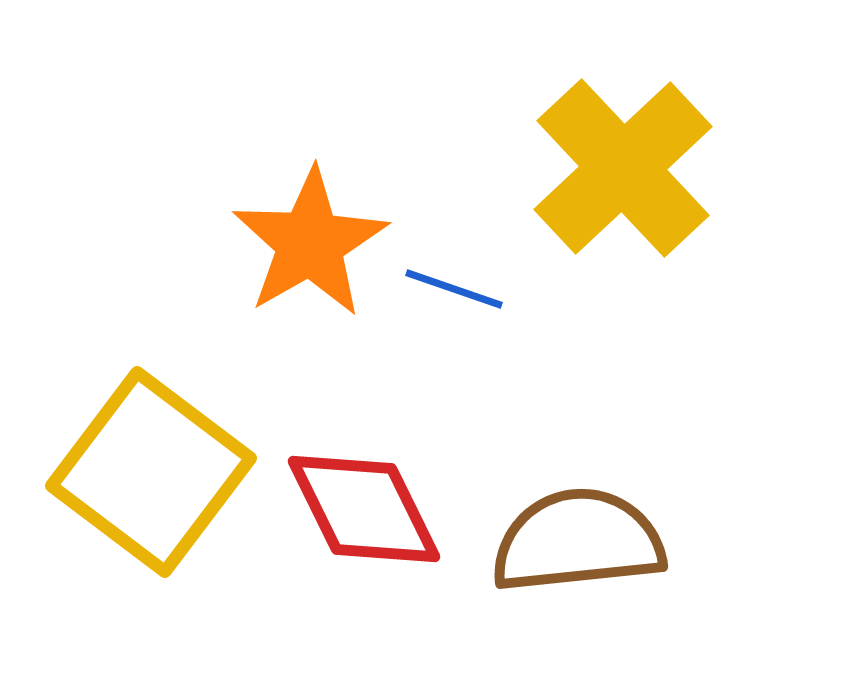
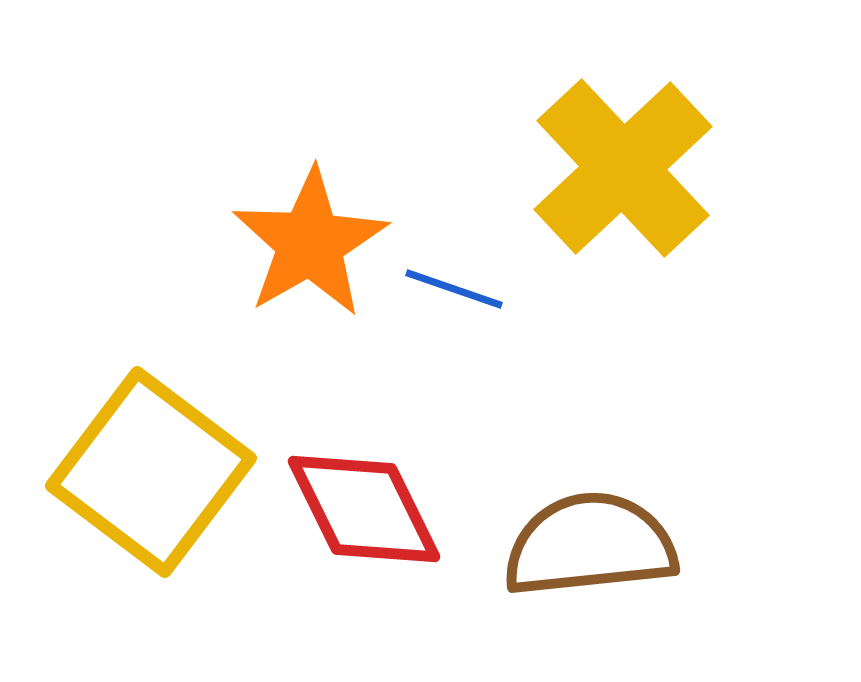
brown semicircle: moved 12 px right, 4 px down
